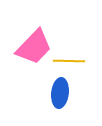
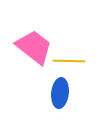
pink trapezoid: rotated 96 degrees counterclockwise
